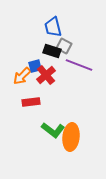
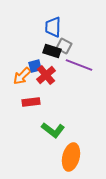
blue trapezoid: rotated 15 degrees clockwise
orange ellipse: moved 20 px down; rotated 8 degrees clockwise
